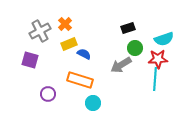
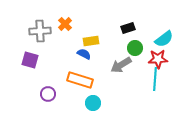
gray cross: rotated 25 degrees clockwise
cyan semicircle: rotated 18 degrees counterclockwise
yellow rectangle: moved 22 px right, 3 px up; rotated 14 degrees clockwise
